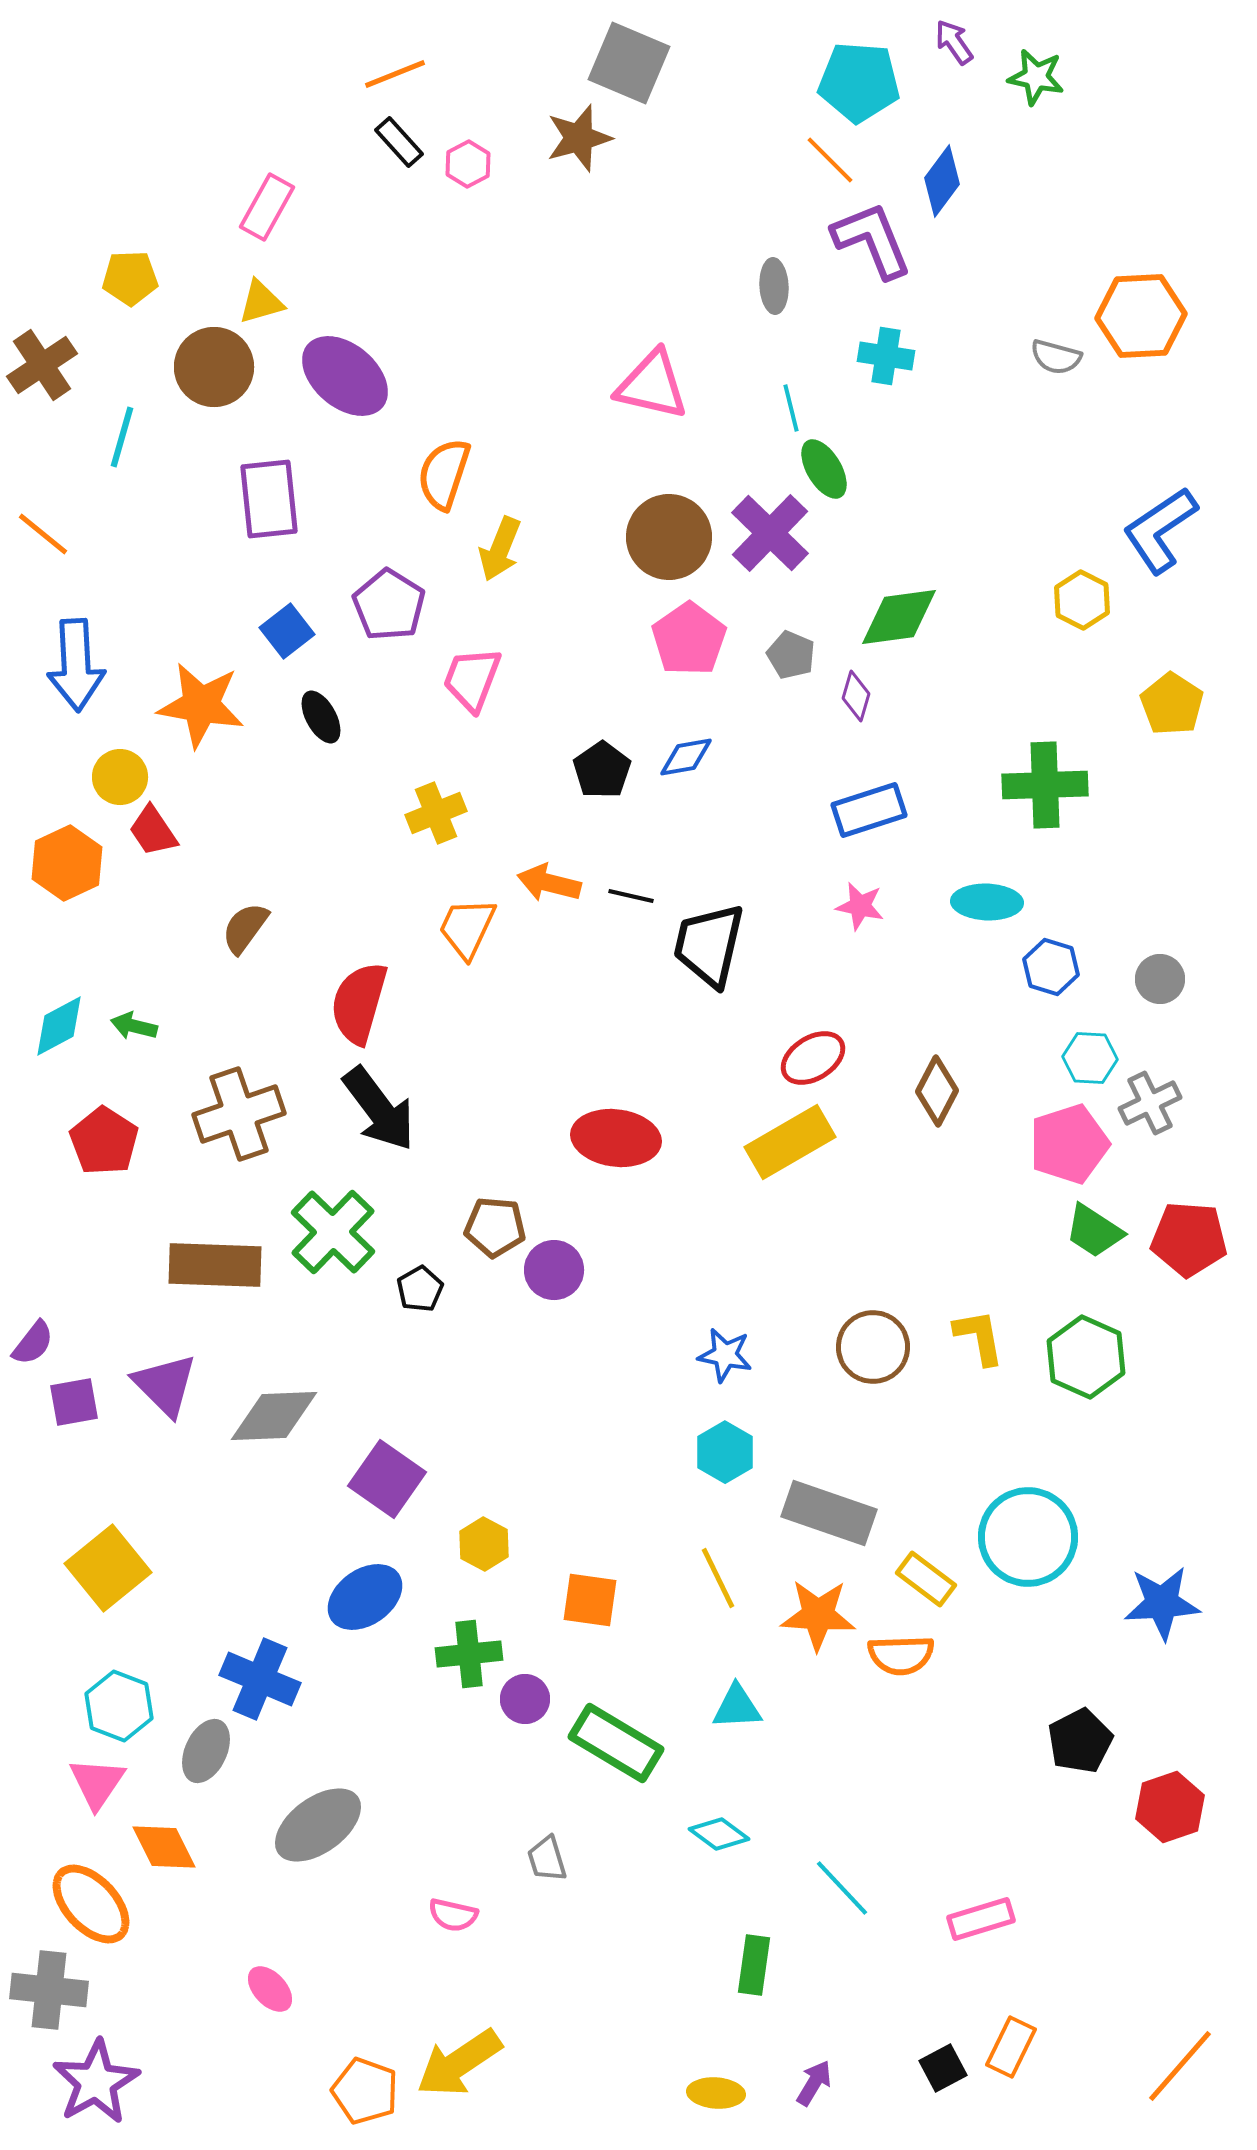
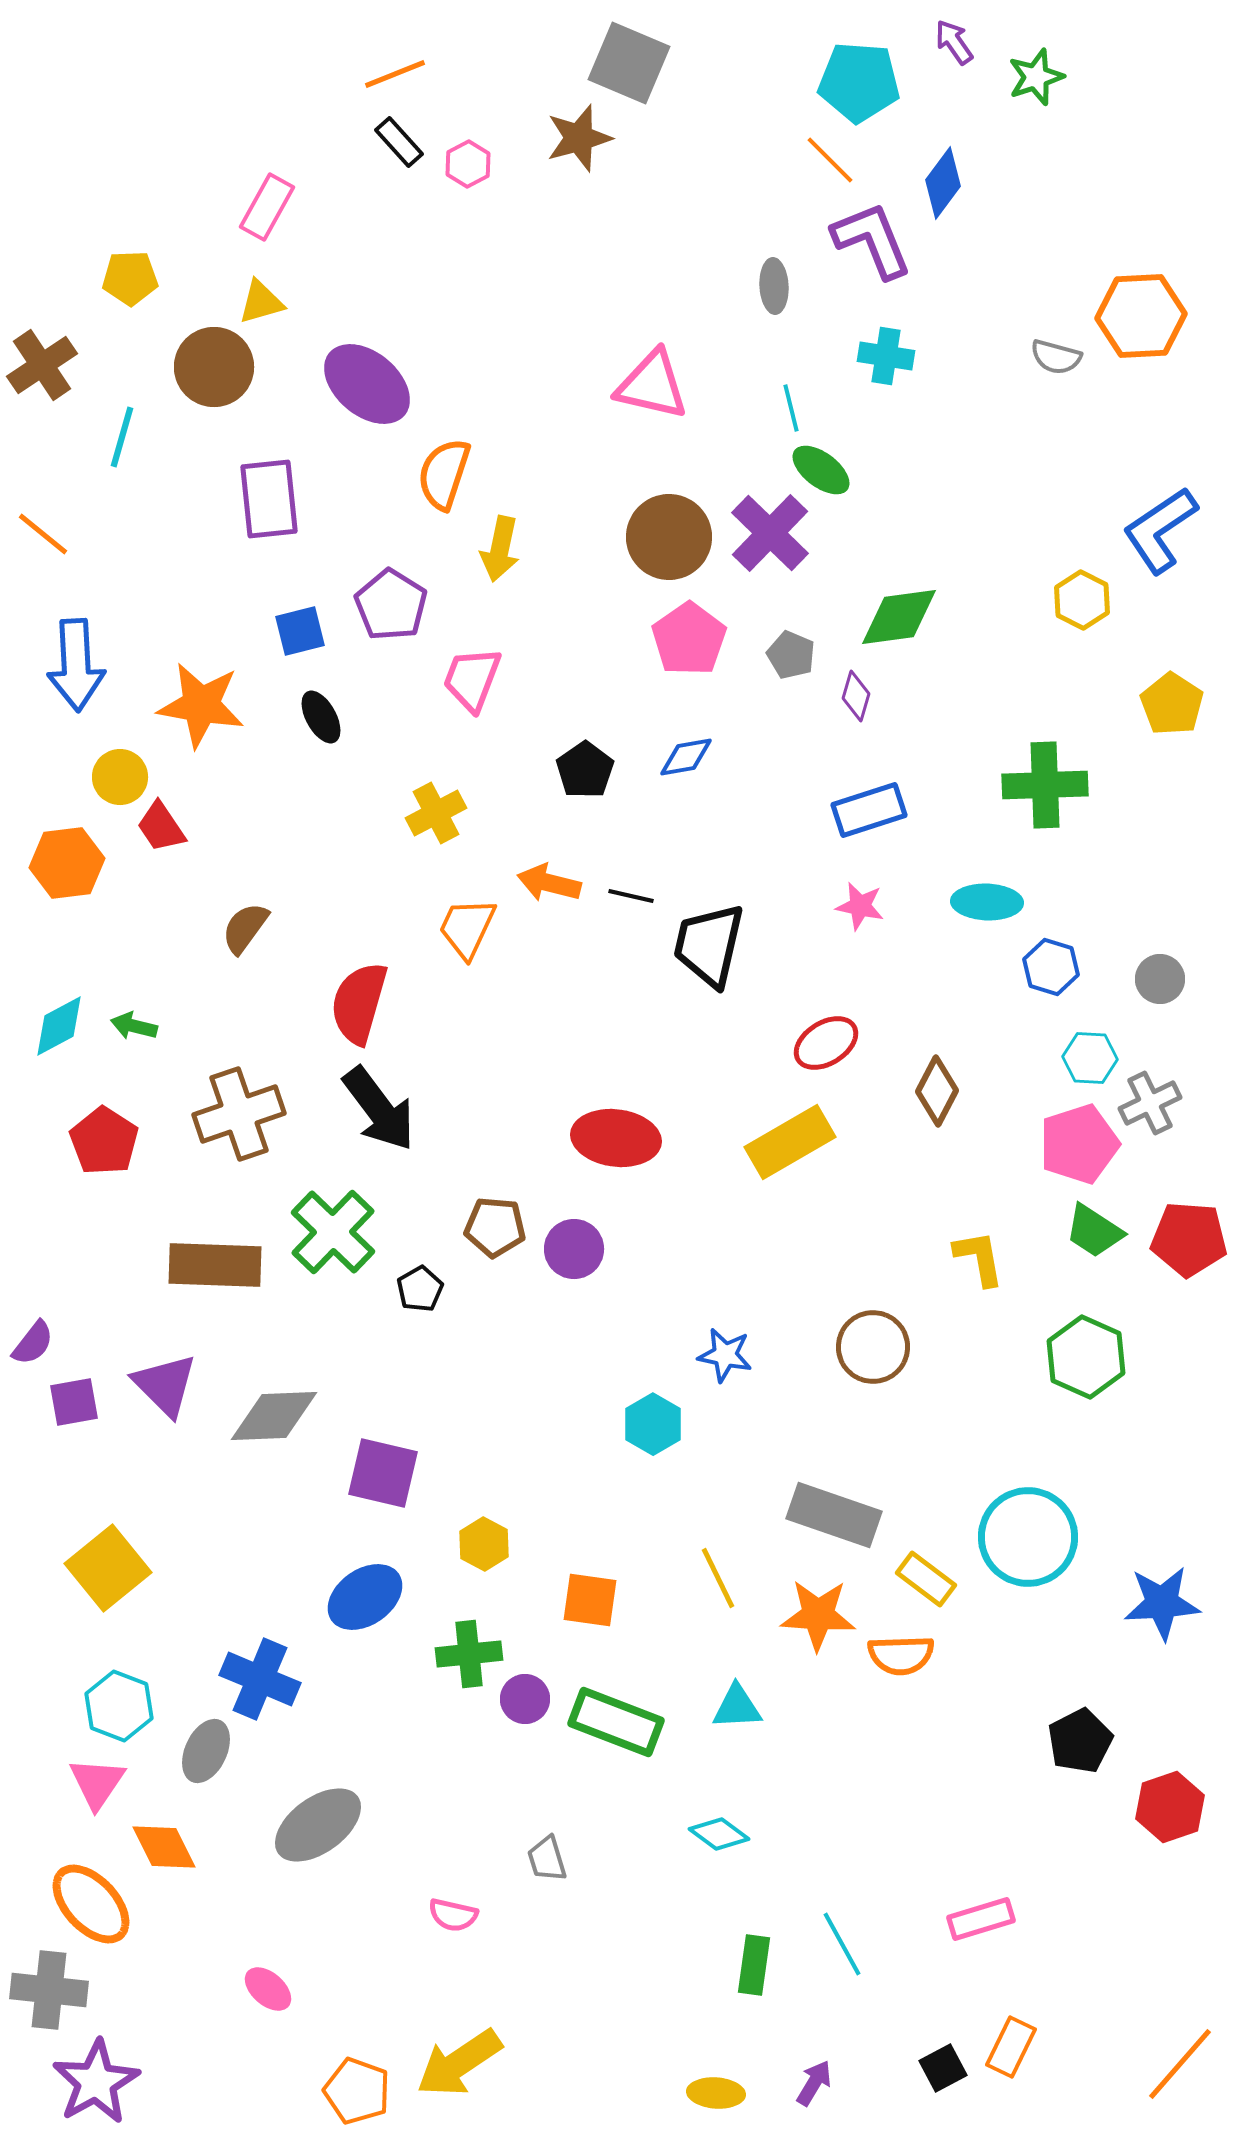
green star at (1036, 77): rotated 30 degrees counterclockwise
blue diamond at (942, 181): moved 1 px right, 2 px down
purple ellipse at (345, 376): moved 22 px right, 8 px down
green ellipse at (824, 469): moved 3 px left, 1 px down; rotated 22 degrees counterclockwise
yellow arrow at (500, 549): rotated 10 degrees counterclockwise
purple pentagon at (389, 605): moved 2 px right
blue square at (287, 631): moved 13 px right; rotated 24 degrees clockwise
black pentagon at (602, 770): moved 17 px left
yellow cross at (436, 813): rotated 6 degrees counterclockwise
red trapezoid at (153, 831): moved 8 px right, 4 px up
orange hexagon at (67, 863): rotated 18 degrees clockwise
red ellipse at (813, 1058): moved 13 px right, 15 px up
pink pentagon at (1069, 1144): moved 10 px right
purple circle at (554, 1270): moved 20 px right, 21 px up
yellow L-shape at (979, 1337): moved 79 px up
cyan hexagon at (725, 1452): moved 72 px left, 28 px up
purple square at (387, 1479): moved 4 px left, 6 px up; rotated 22 degrees counterclockwise
gray rectangle at (829, 1513): moved 5 px right, 2 px down
green rectangle at (616, 1743): moved 21 px up; rotated 10 degrees counterclockwise
cyan line at (842, 1888): moved 56 px down; rotated 14 degrees clockwise
pink ellipse at (270, 1989): moved 2 px left; rotated 6 degrees counterclockwise
orange line at (1180, 2066): moved 2 px up
orange pentagon at (365, 2091): moved 8 px left
